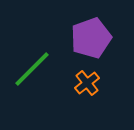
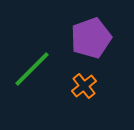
orange cross: moved 3 px left, 3 px down
